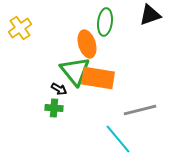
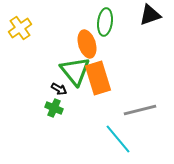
orange rectangle: rotated 64 degrees clockwise
green cross: rotated 18 degrees clockwise
